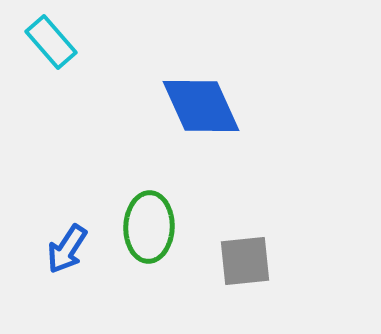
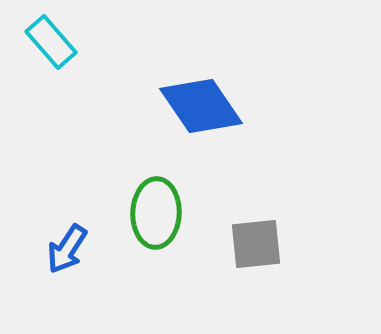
blue diamond: rotated 10 degrees counterclockwise
green ellipse: moved 7 px right, 14 px up
gray square: moved 11 px right, 17 px up
